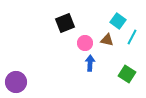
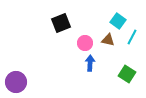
black square: moved 4 px left
brown triangle: moved 1 px right
